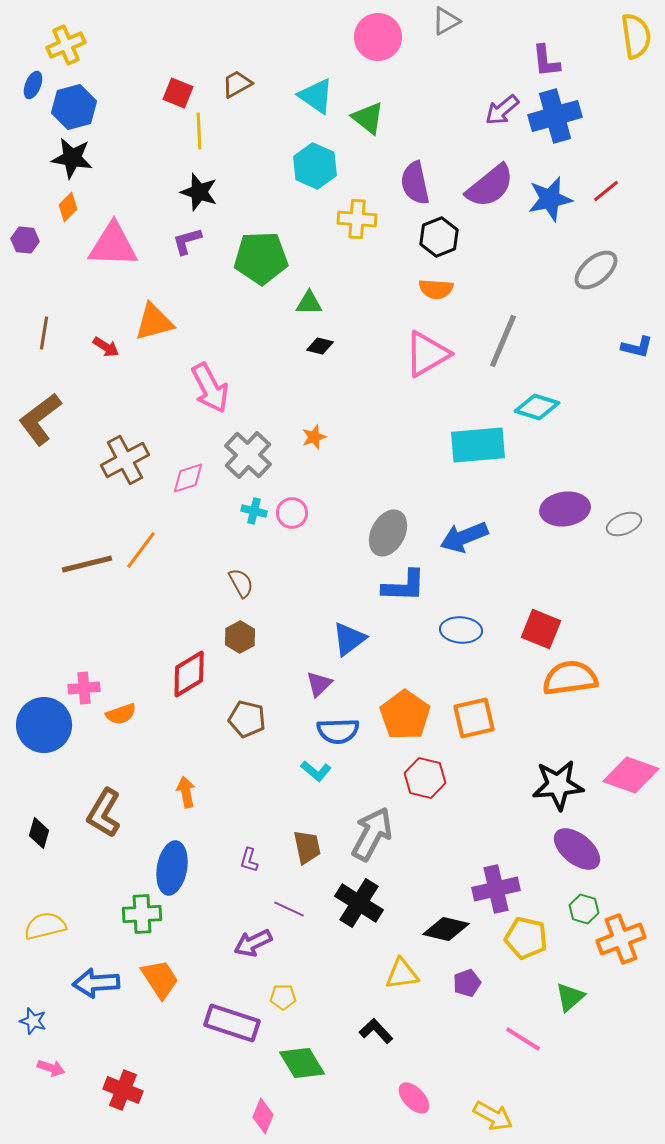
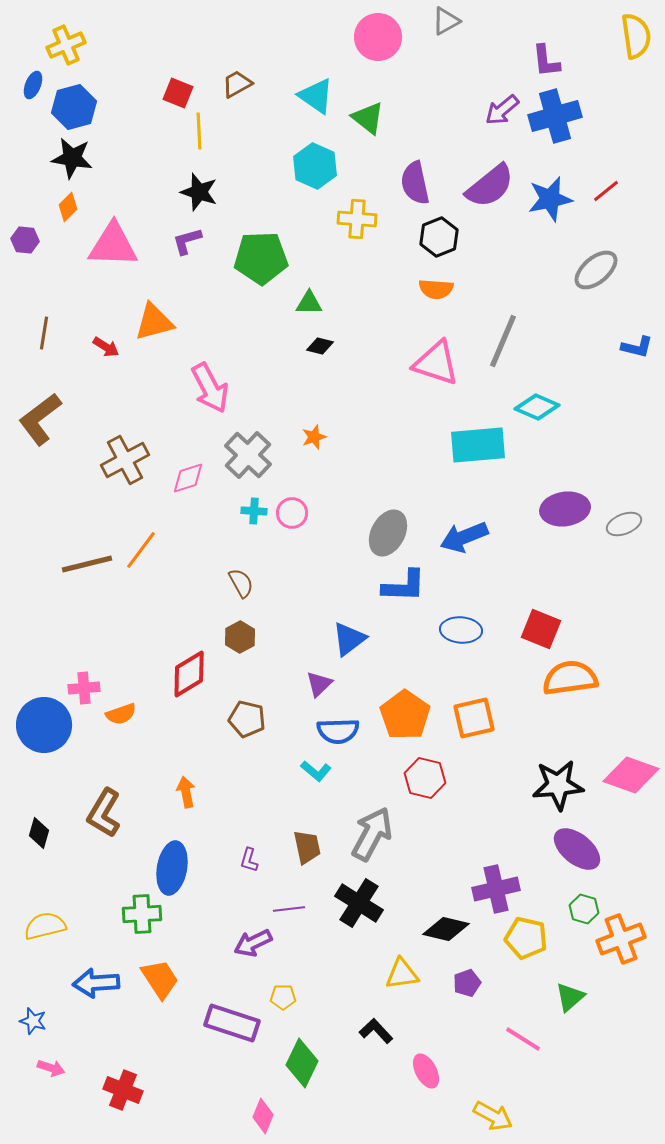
pink triangle at (427, 354): moved 9 px right, 9 px down; rotated 48 degrees clockwise
cyan diamond at (537, 407): rotated 6 degrees clockwise
cyan cross at (254, 511): rotated 10 degrees counterclockwise
purple line at (289, 909): rotated 32 degrees counterclockwise
green diamond at (302, 1063): rotated 57 degrees clockwise
pink ellipse at (414, 1098): moved 12 px right, 27 px up; rotated 16 degrees clockwise
